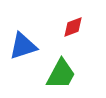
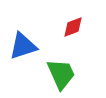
green trapezoid: rotated 52 degrees counterclockwise
